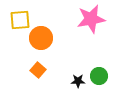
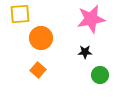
yellow square: moved 6 px up
green circle: moved 1 px right, 1 px up
black star: moved 7 px right, 29 px up
